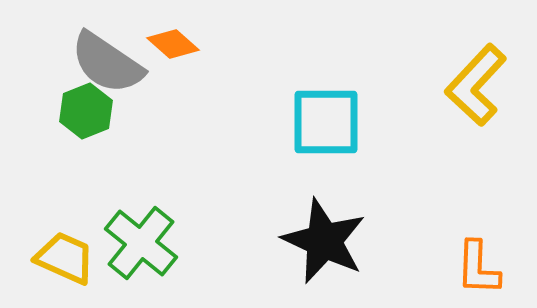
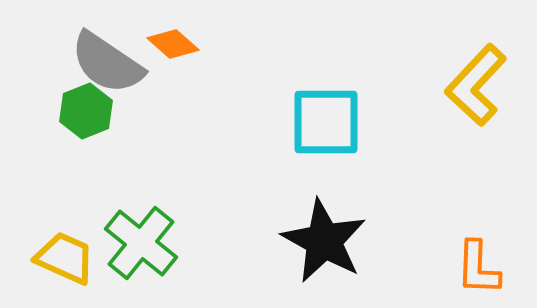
black star: rotated 4 degrees clockwise
